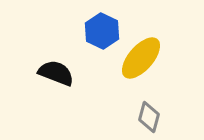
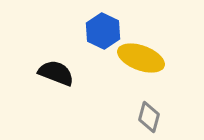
blue hexagon: moved 1 px right
yellow ellipse: rotated 69 degrees clockwise
